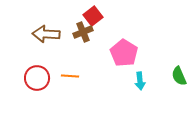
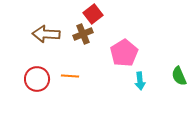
red square: moved 2 px up
brown cross: moved 2 px down
pink pentagon: rotated 8 degrees clockwise
red circle: moved 1 px down
